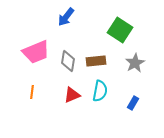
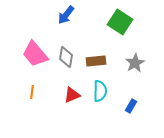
blue arrow: moved 2 px up
green square: moved 8 px up
pink trapezoid: moved 1 px left, 2 px down; rotated 72 degrees clockwise
gray diamond: moved 2 px left, 4 px up
cyan semicircle: rotated 10 degrees counterclockwise
blue rectangle: moved 2 px left, 3 px down
